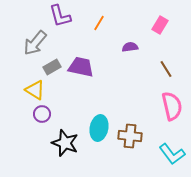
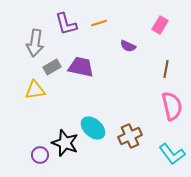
purple L-shape: moved 6 px right, 8 px down
orange line: rotated 42 degrees clockwise
gray arrow: rotated 32 degrees counterclockwise
purple semicircle: moved 2 px left, 1 px up; rotated 147 degrees counterclockwise
brown line: rotated 42 degrees clockwise
yellow triangle: rotated 40 degrees counterclockwise
purple circle: moved 2 px left, 41 px down
cyan ellipse: moved 6 px left; rotated 60 degrees counterclockwise
brown cross: rotated 30 degrees counterclockwise
